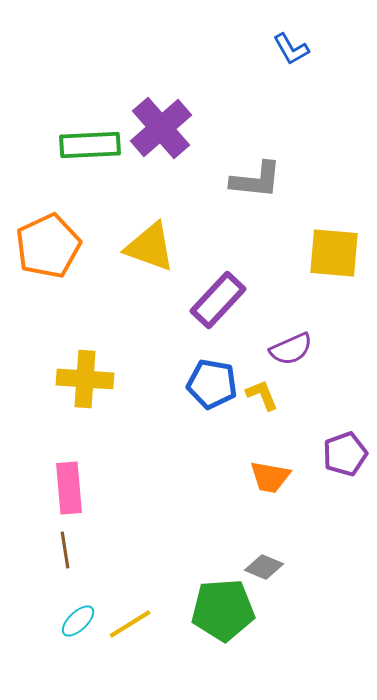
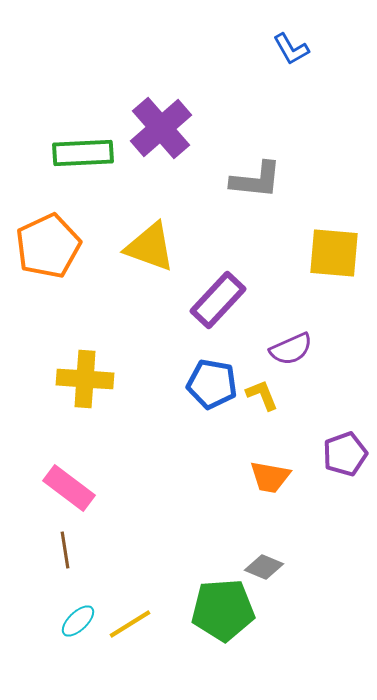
green rectangle: moved 7 px left, 8 px down
pink rectangle: rotated 48 degrees counterclockwise
